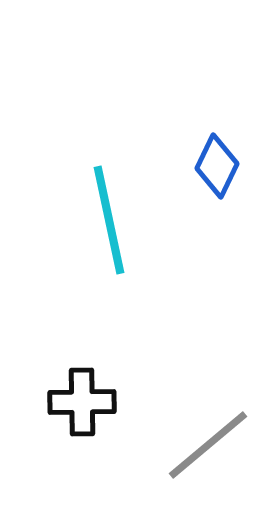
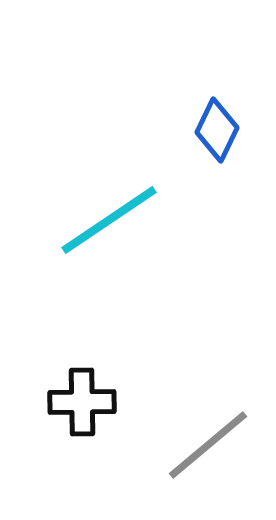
blue diamond: moved 36 px up
cyan line: rotated 68 degrees clockwise
